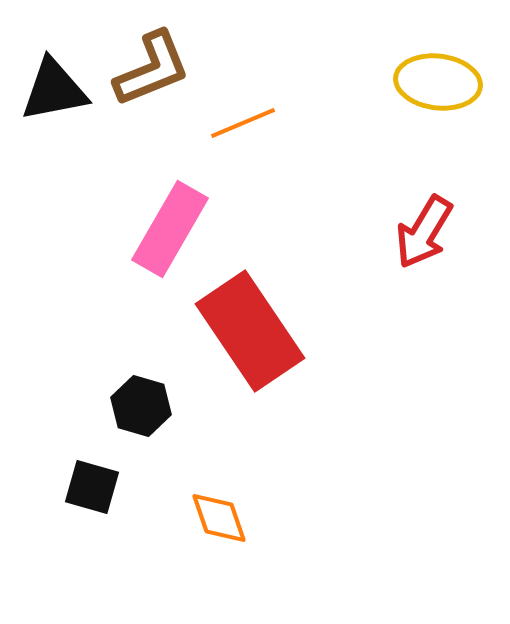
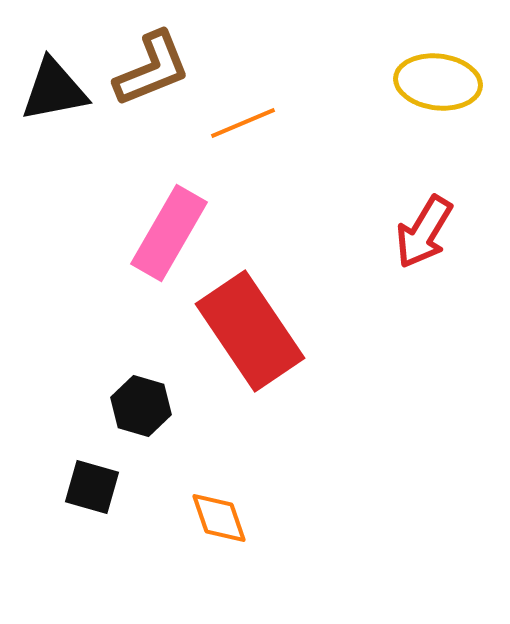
pink rectangle: moved 1 px left, 4 px down
